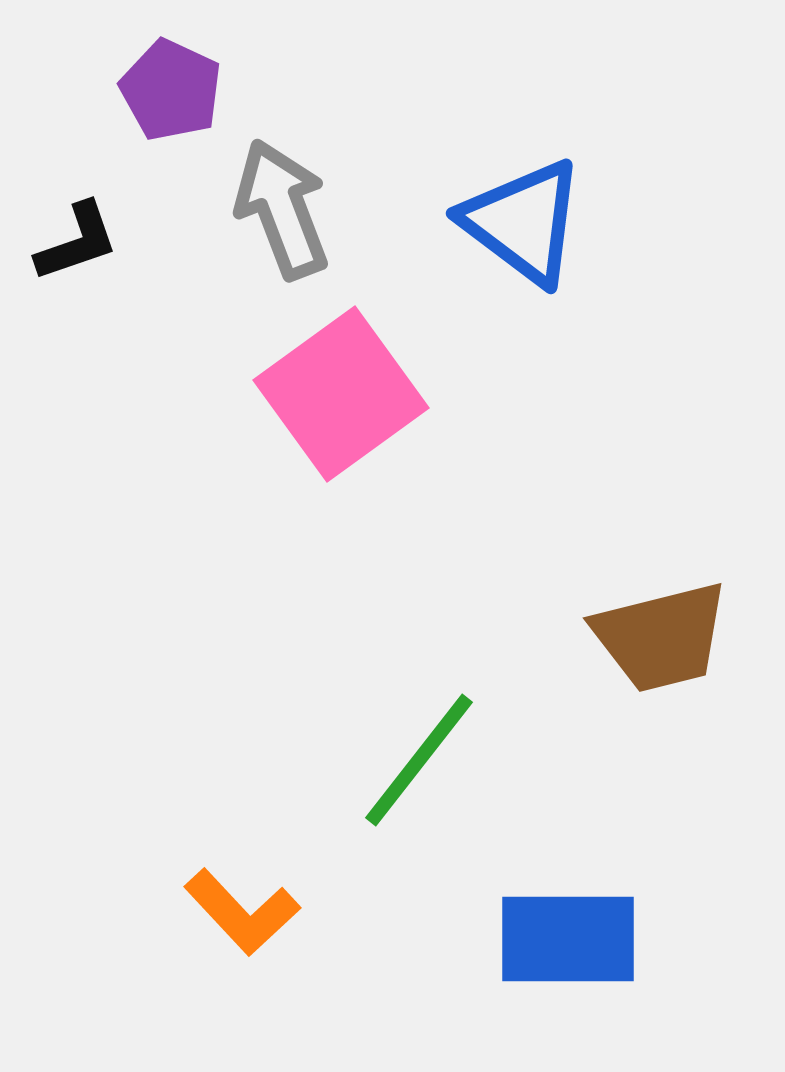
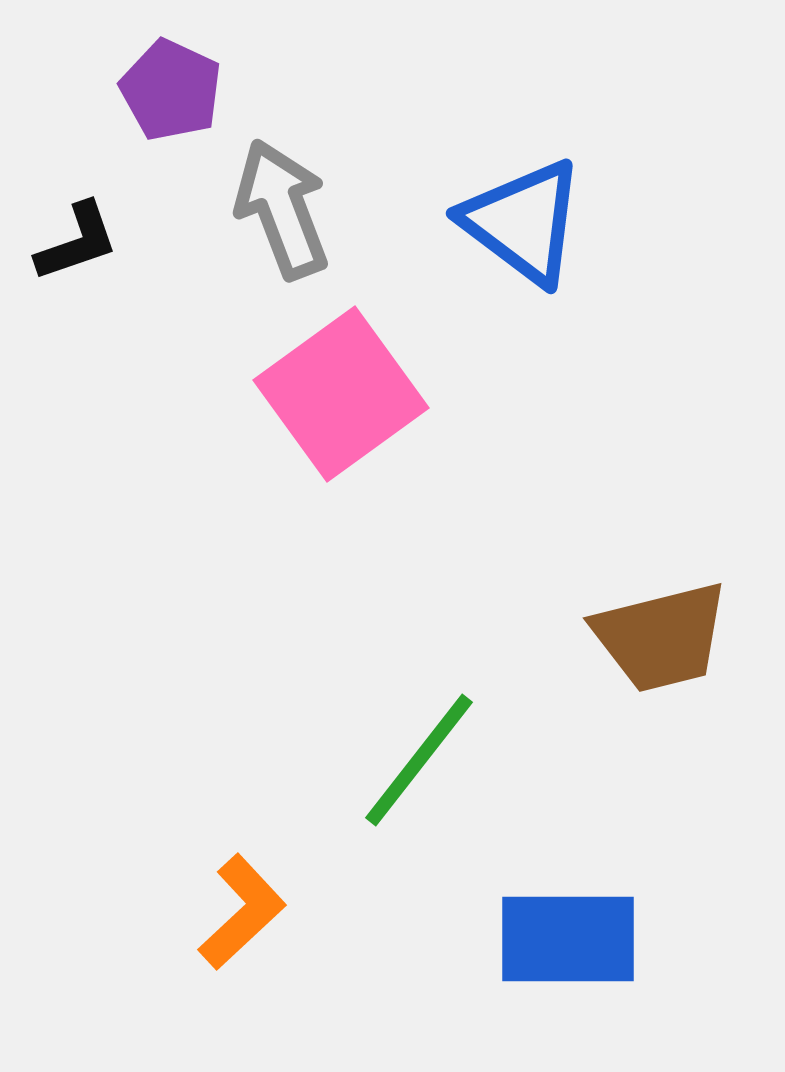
orange L-shape: rotated 90 degrees counterclockwise
